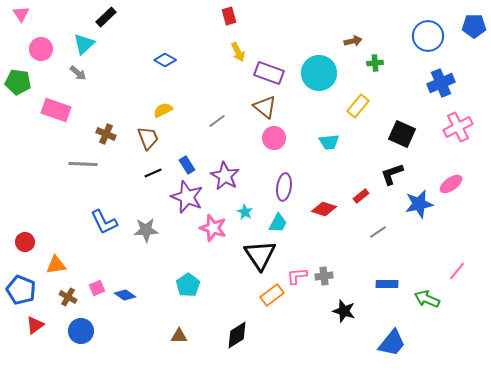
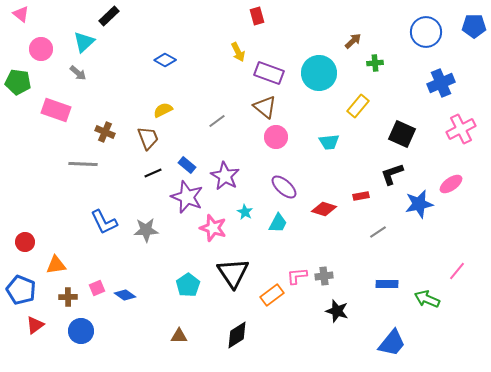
pink triangle at (21, 14): rotated 18 degrees counterclockwise
red rectangle at (229, 16): moved 28 px right
black rectangle at (106, 17): moved 3 px right, 1 px up
blue circle at (428, 36): moved 2 px left, 4 px up
brown arrow at (353, 41): rotated 30 degrees counterclockwise
cyan triangle at (84, 44): moved 2 px up
pink cross at (458, 127): moved 3 px right, 2 px down
brown cross at (106, 134): moved 1 px left, 2 px up
pink circle at (274, 138): moved 2 px right, 1 px up
blue rectangle at (187, 165): rotated 18 degrees counterclockwise
purple ellipse at (284, 187): rotated 56 degrees counterclockwise
red rectangle at (361, 196): rotated 28 degrees clockwise
black triangle at (260, 255): moved 27 px left, 18 px down
brown cross at (68, 297): rotated 30 degrees counterclockwise
black star at (344, 311): moved 7 px left
